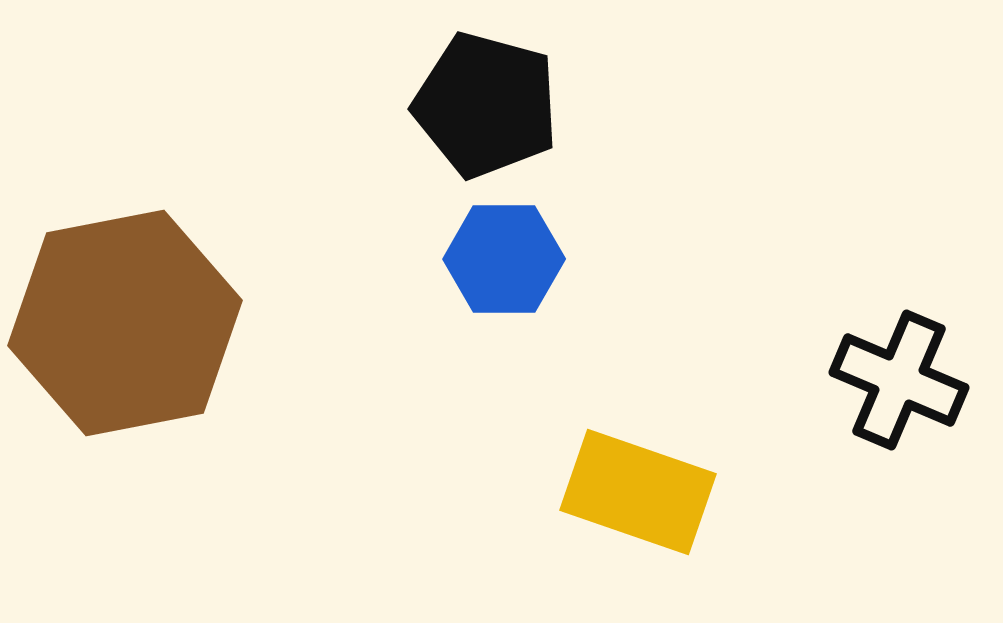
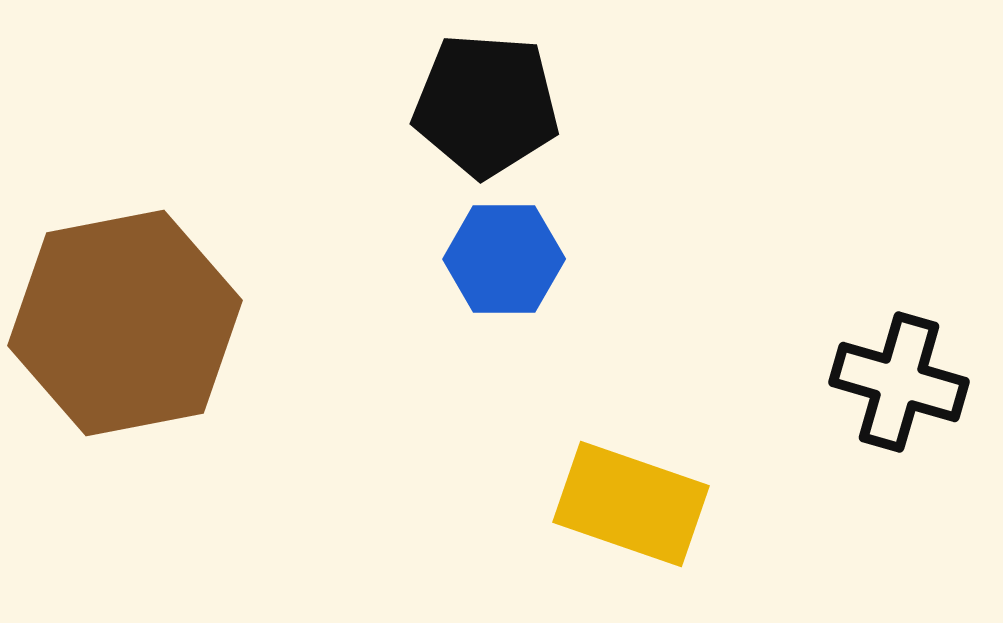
black pentagon: rotated 11 degrees counterclockwise
black cross: moved 2 px down; rotated 7 degrees counterclockwise
yellow rectangle: moved 7 px left, 12 px down
